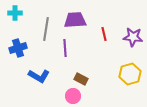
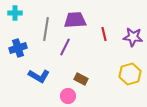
purple line: moved 1 px up; rotated 30 degrees clockwise
pink circle: moved 5 px left
